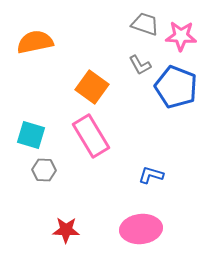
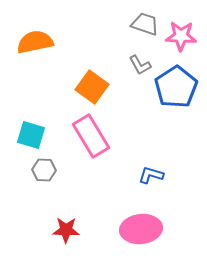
blue pentagon: rotated 18 degrees clockwise
